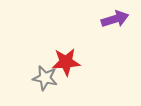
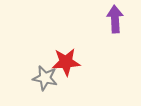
purple arrow: rotated 76 degrees counterclockwise
